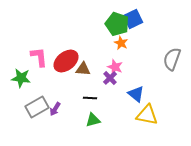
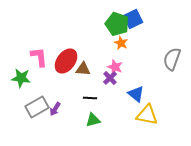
red ellipse: rotated 15 degrees counterclockwise
